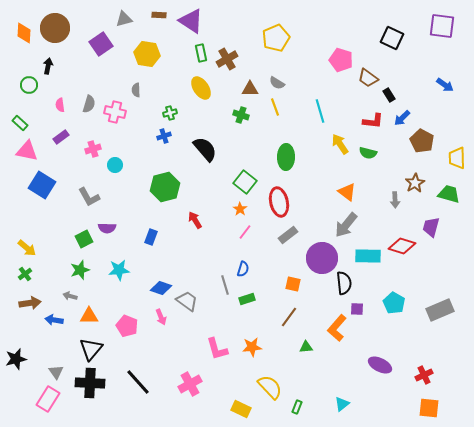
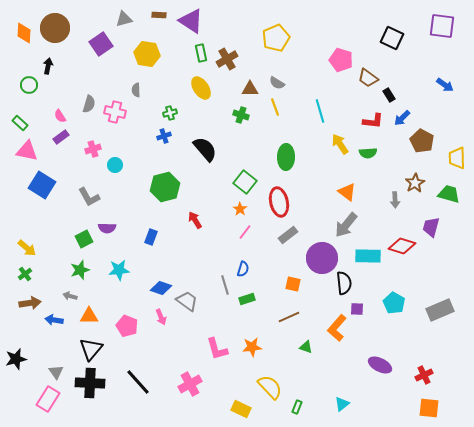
pink semicircle at (60, 105): moved 11 px down; rotated 24 degrees counterclockwise
green semicircle at (368, 153): rotated 18 degrees counterclockwise
brown line at (289, 317): rotated 30 degrees clockwise
green triangle at (306, 347): rotated 24 degrees clockwise
